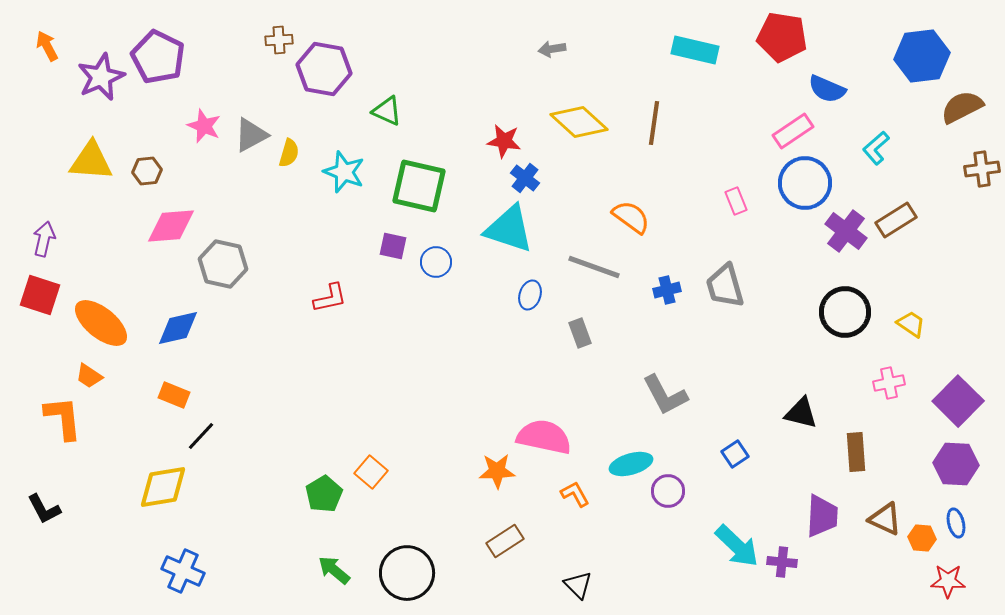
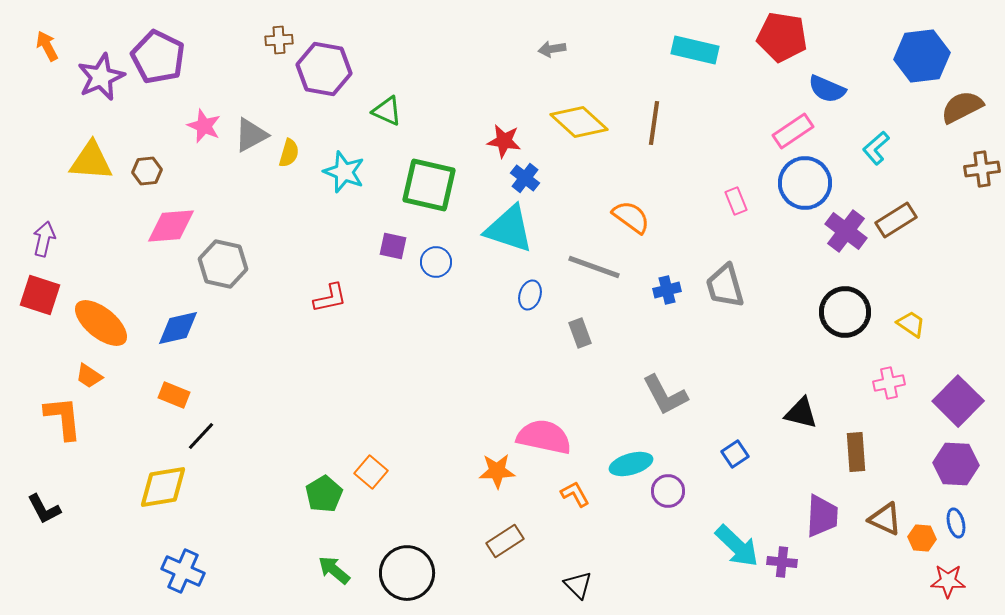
green square at (419, 186): moved 10 px right, 1 px up
